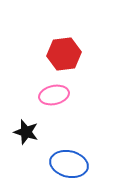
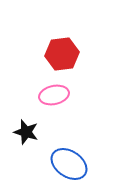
red hexagon: moved 2 px left
blue ellipse: rotated 21 degrees clockwise
